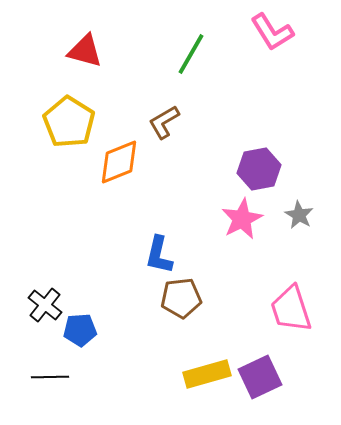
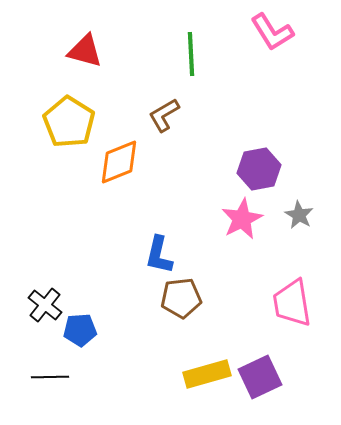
green line: rotated 33 degrees counterclockwise
brown L-shape: moved 7 px up
pink trapezoid: moved 1 px right, 6 px up; rotated 9 degrees clockwise
